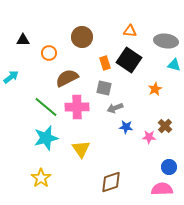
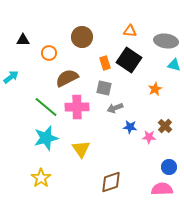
blue star: moved 4 px right
